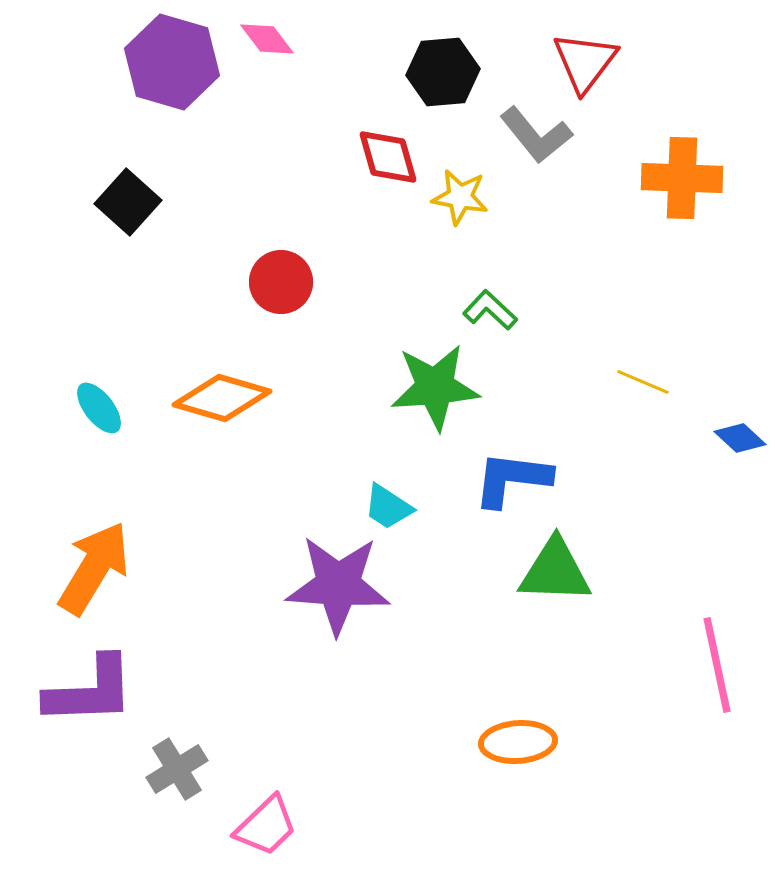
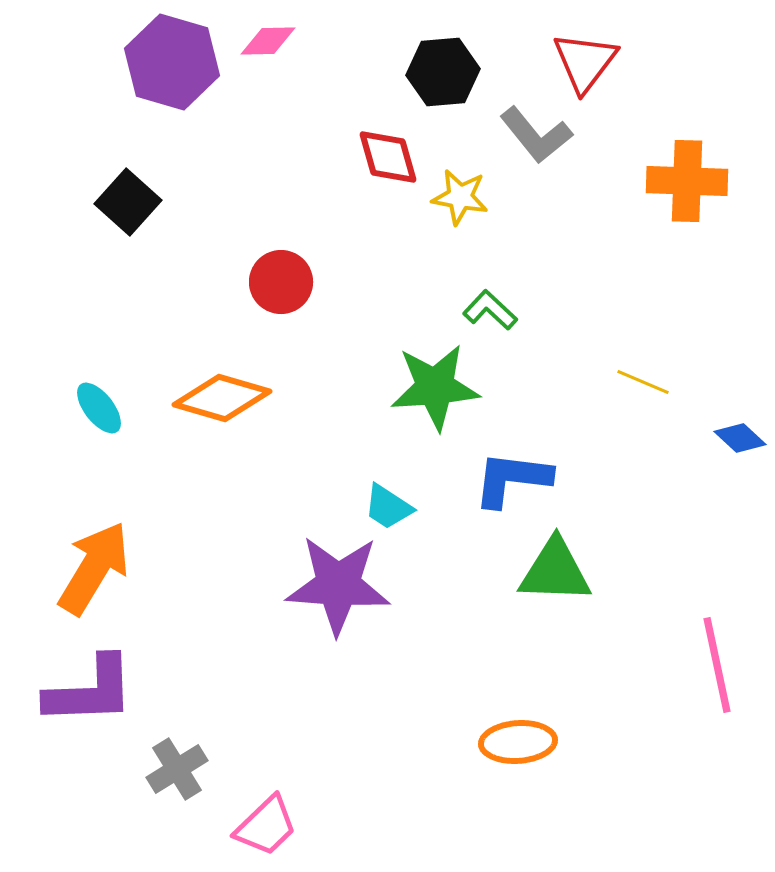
pink diamond: moved 1 px right, 2 px down; rotated 54 degrees counterclockwise
orange cross: moved 5 px right, 3 px down
